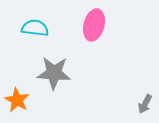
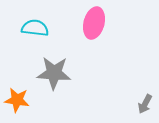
pink ellipse: moved 2 px up
orange star: rotated 20 degrees counterclockwise
